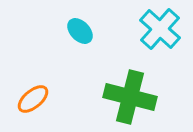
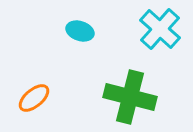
cyan ellipse: rotated 28 degrees counterclockwise
orange ellipse: moved 1 px right, 1 px up
